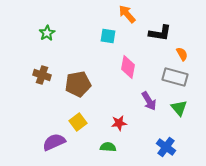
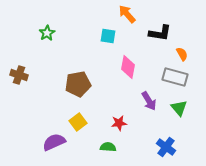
brown cross: moved 23 px left
